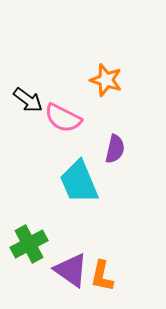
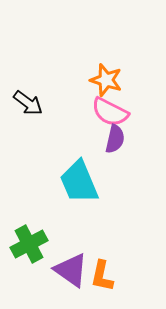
black arrow: moved 3 px down
pink semicircle: moved 47 px right, 6 px up
purple semicircle: moved 10 px up
